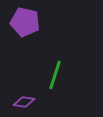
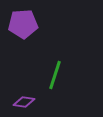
purple pentagon: moved 2 px left, 2 px down; rotated 16 degrees counterclockwise
